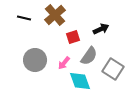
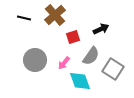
gray semicircle: moved 2 px right
